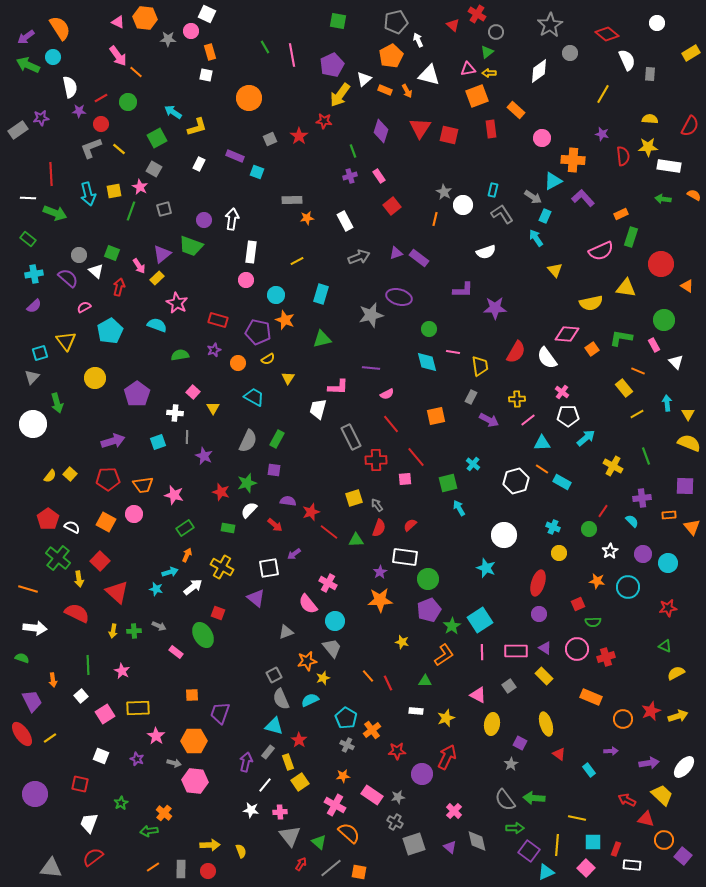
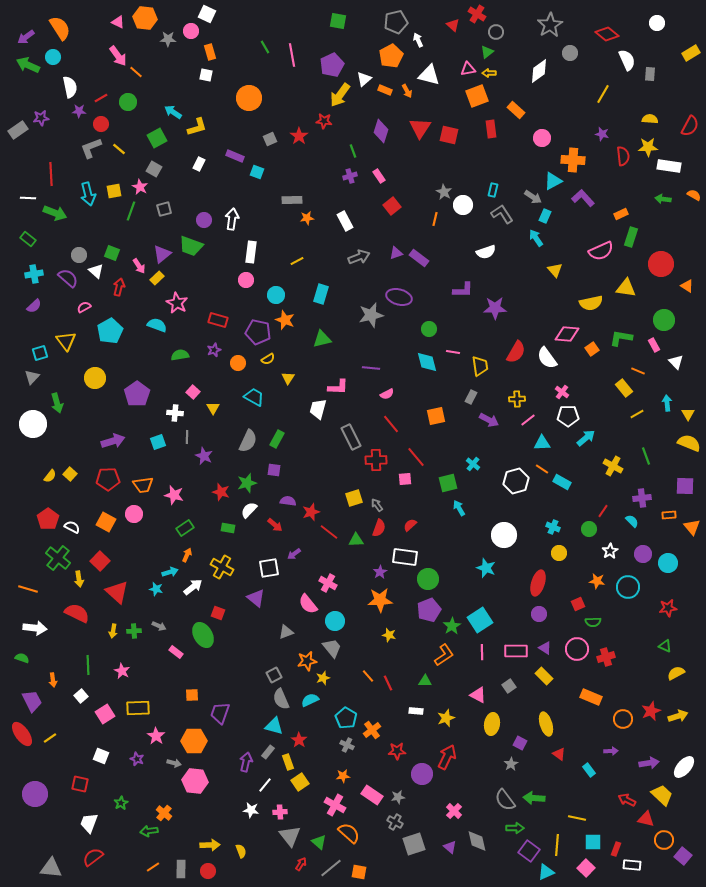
yellow star at (402, 642): moved 13 px left, 7 px up
